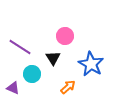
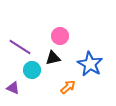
pink circle: moved 5 px left
black triangle: rotated 49 degrees clockwise
blue star: moved 1 px left
cyan circle: moved 4 px up
